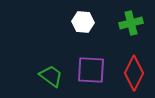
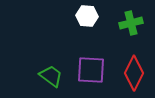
white hexagon: moved 4 px right, 6 px up
